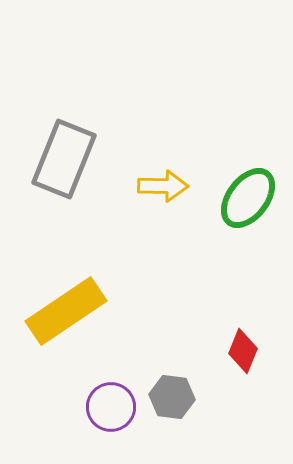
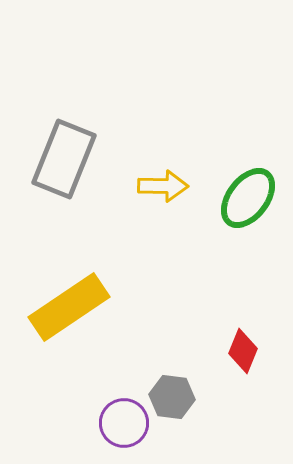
yellow rectangle: moved 3 px right, 4 px up
purple circle: moved 13 px right, 16 px down
